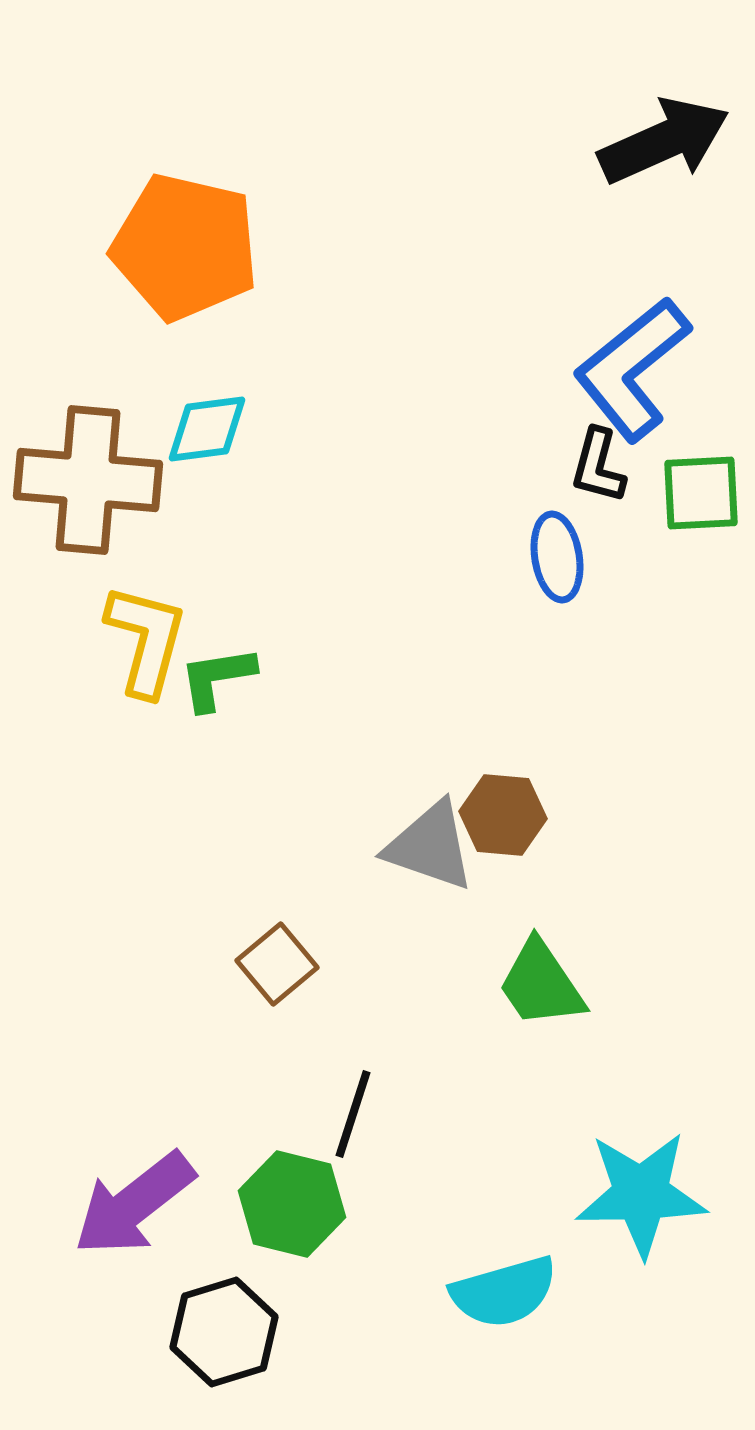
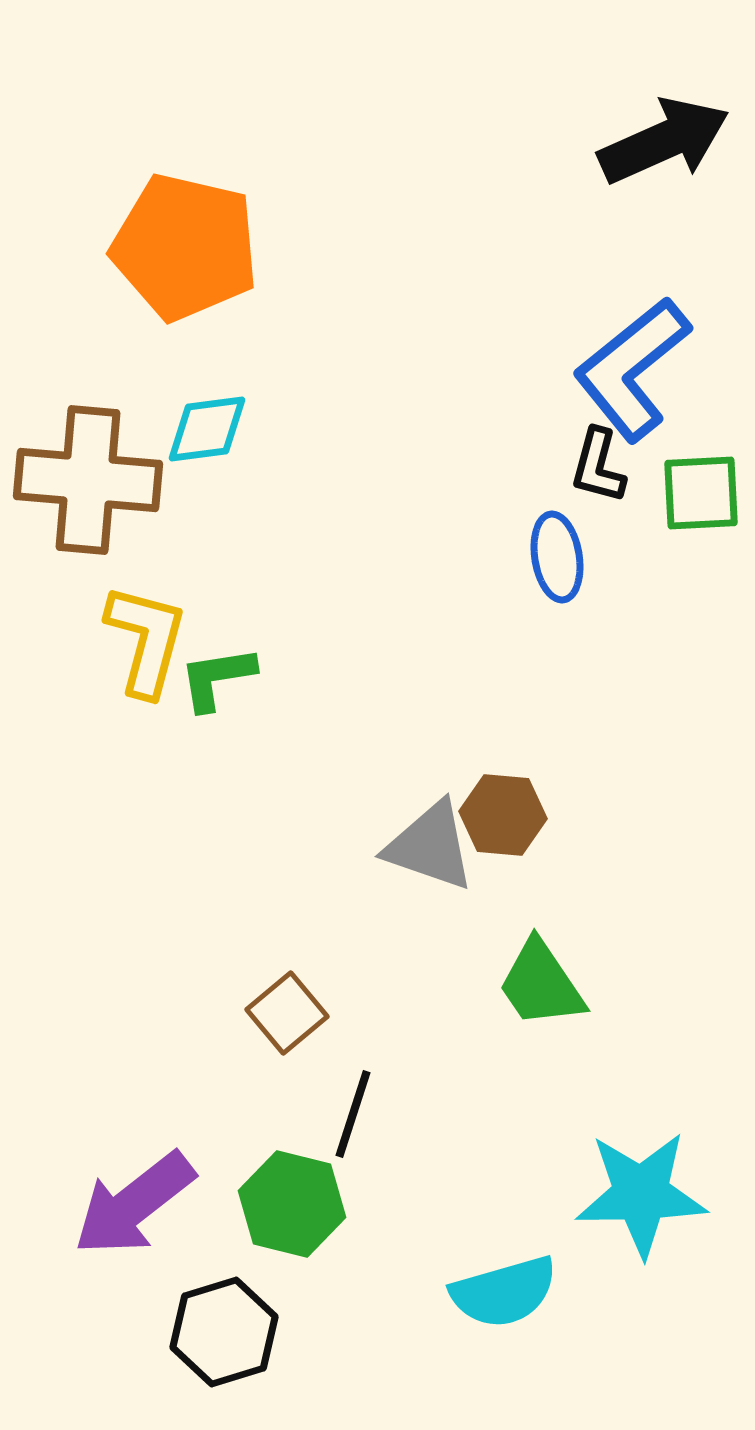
brown square: moved 10 px right, 49 px down
